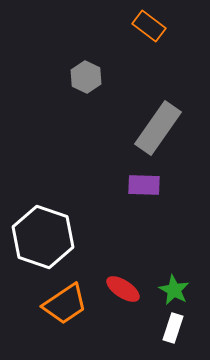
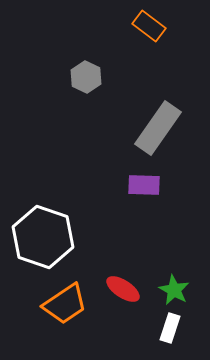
white rectangle: moved 3 px left
